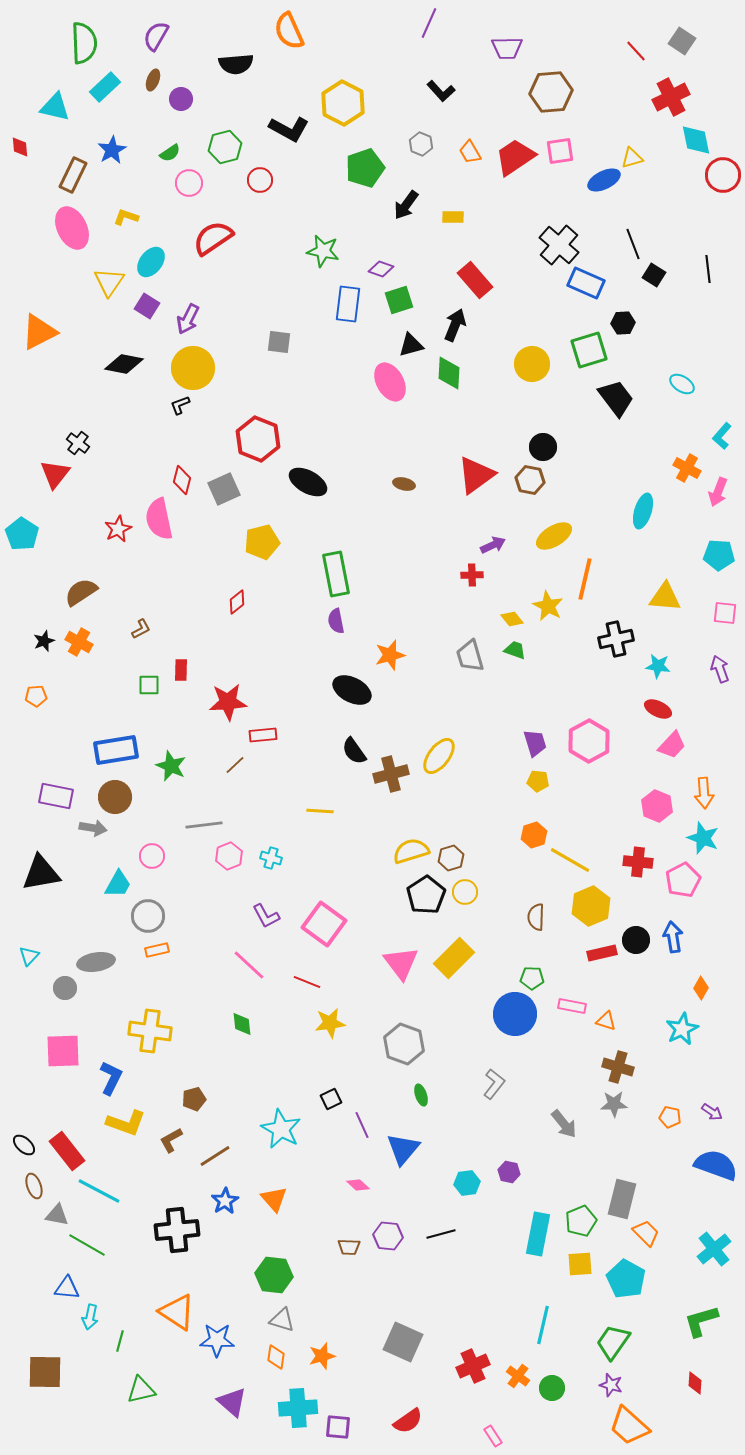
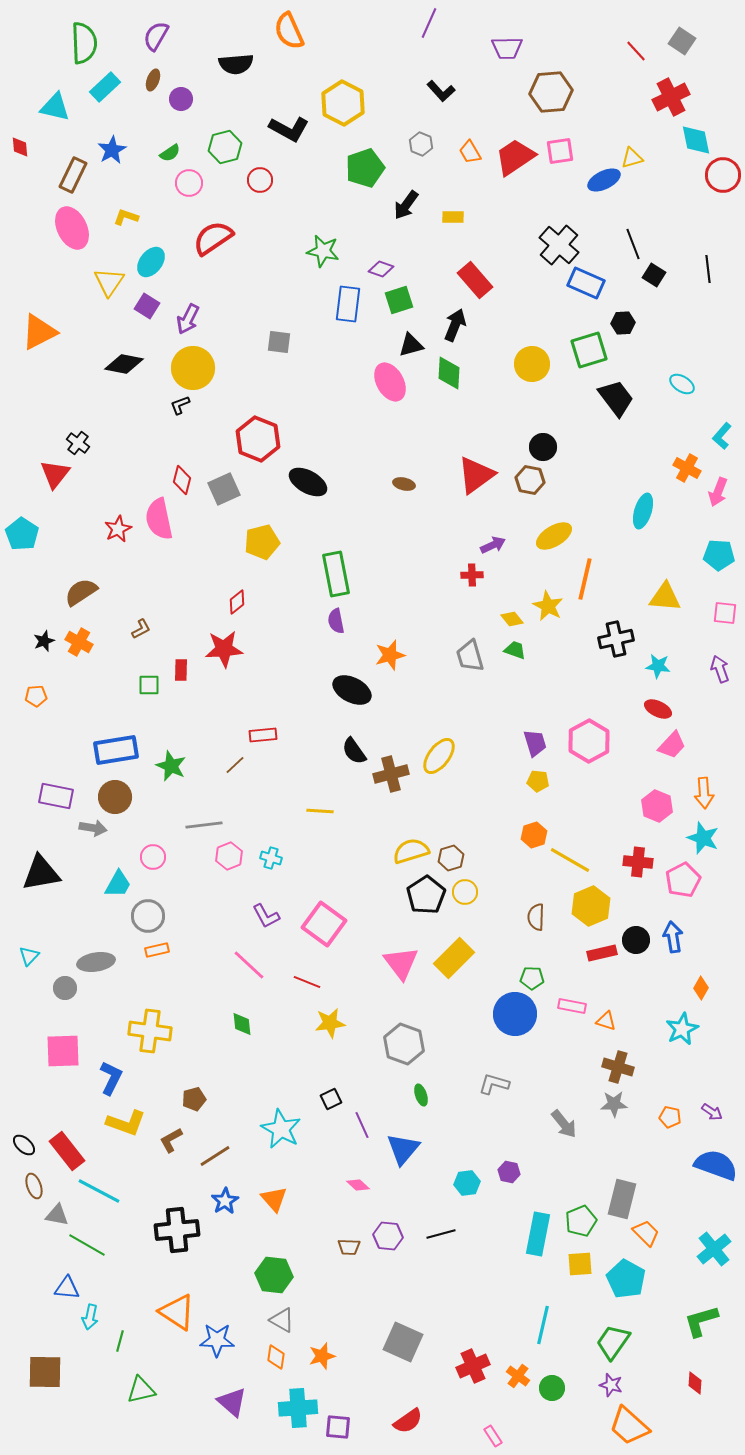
red star at (228, 702): moved 4 px left, 53 px up
pink circle at (152, 856): moved 1 px right, 1 px down
gray L-shape at (494, 1084): rotated 112 degrees counterclockwise
gray triangle at (282, 1320): rotated 12 degrees clockwise
